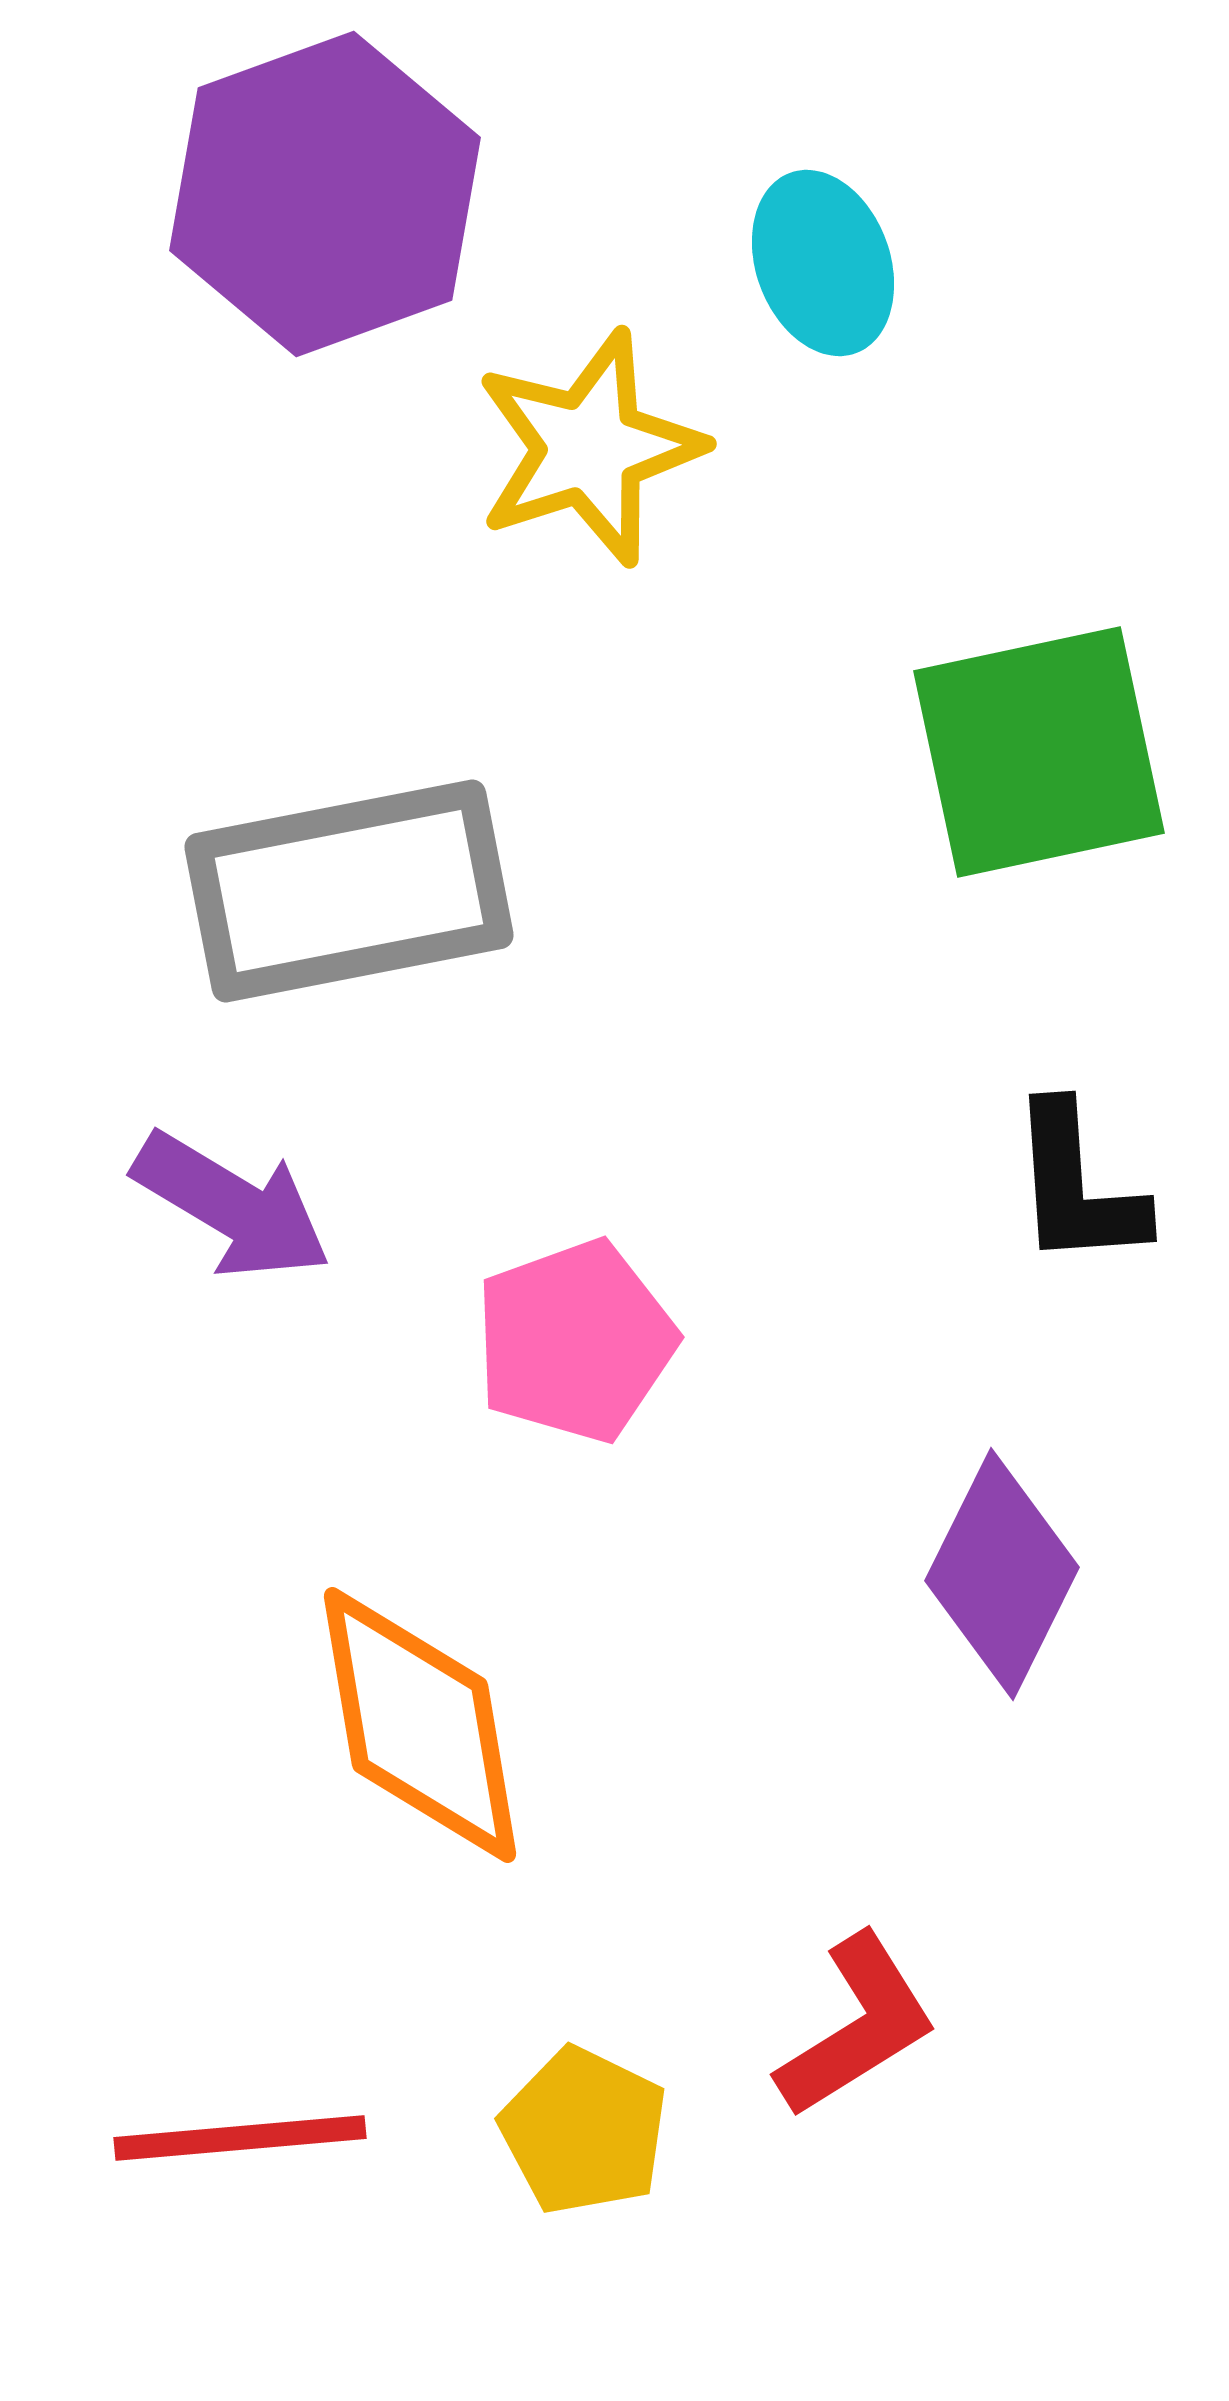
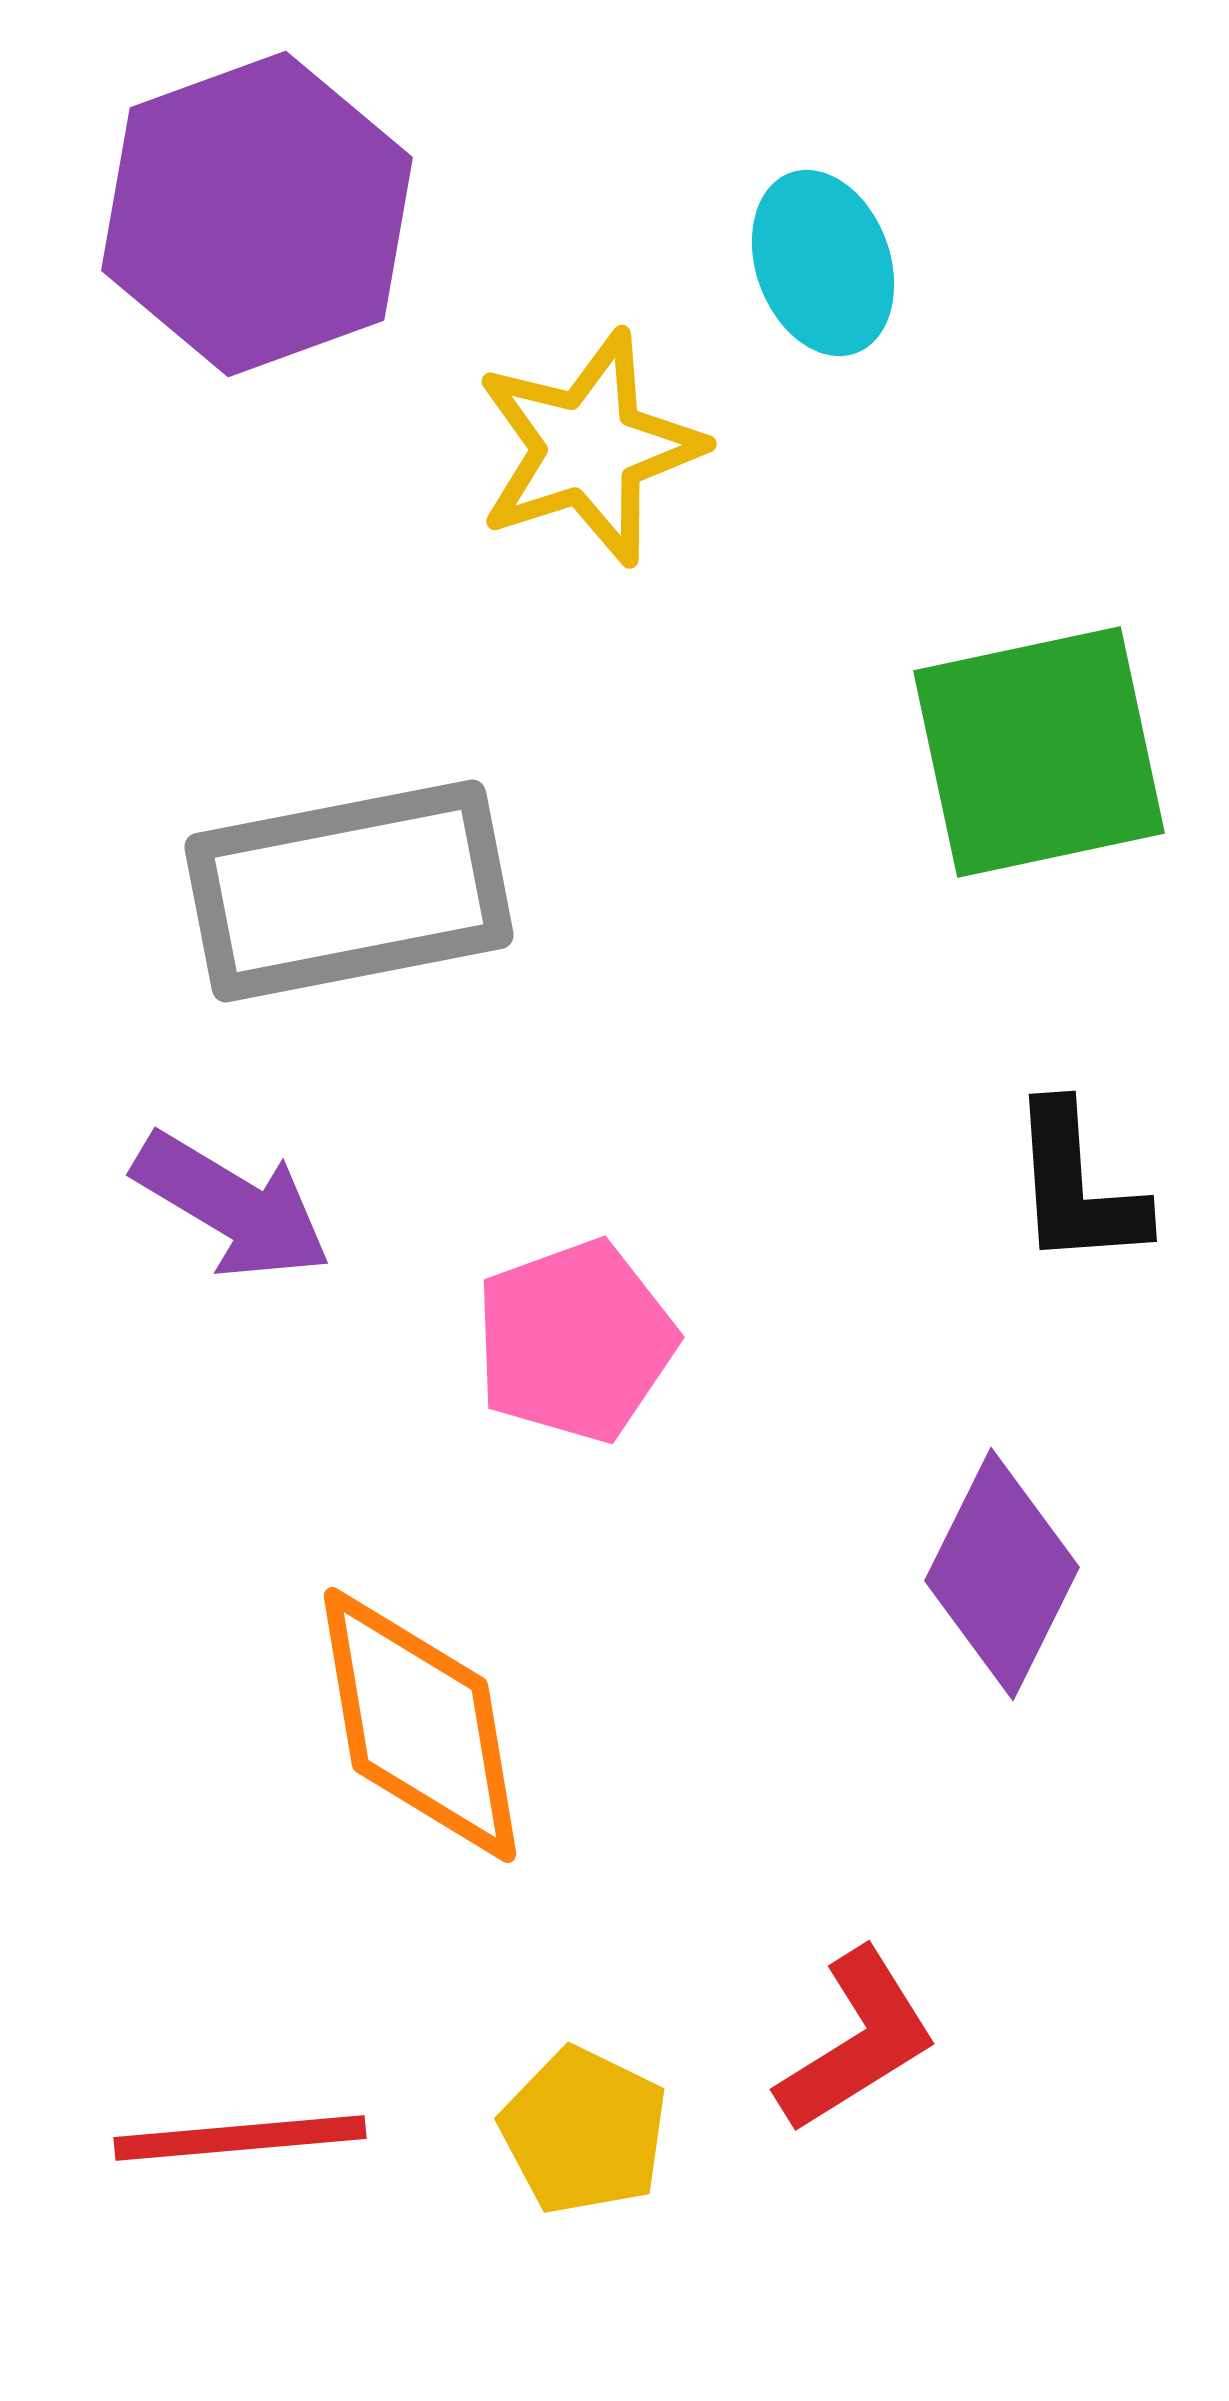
purple hexagon: moved 68 px left, 20 px down
red L-shape: moved 15 px down
